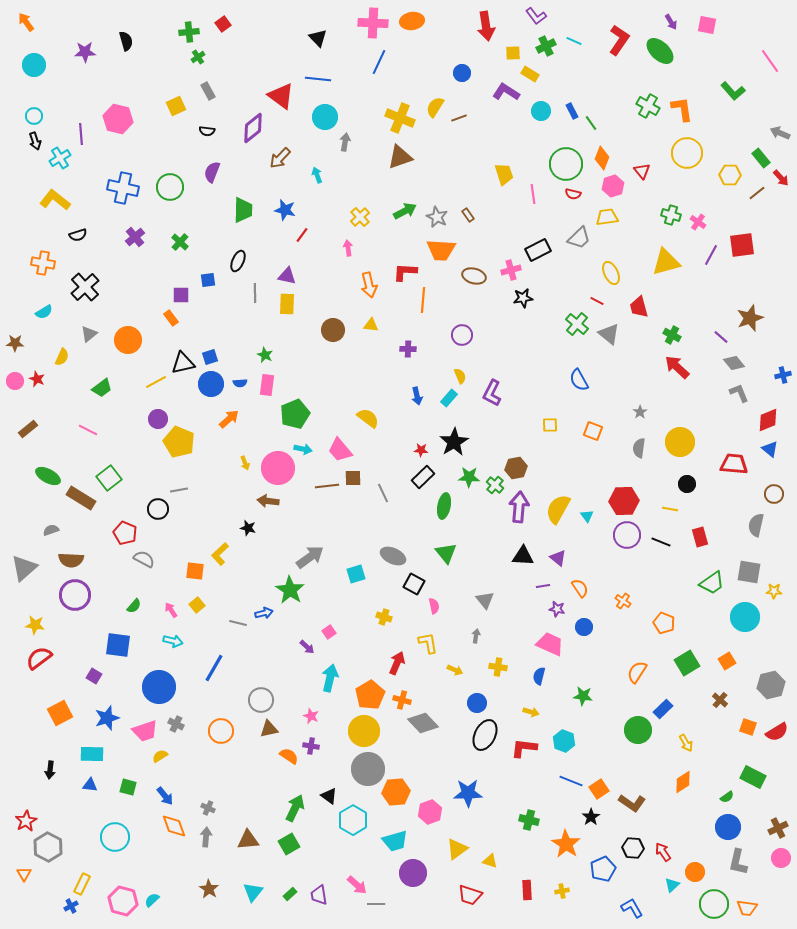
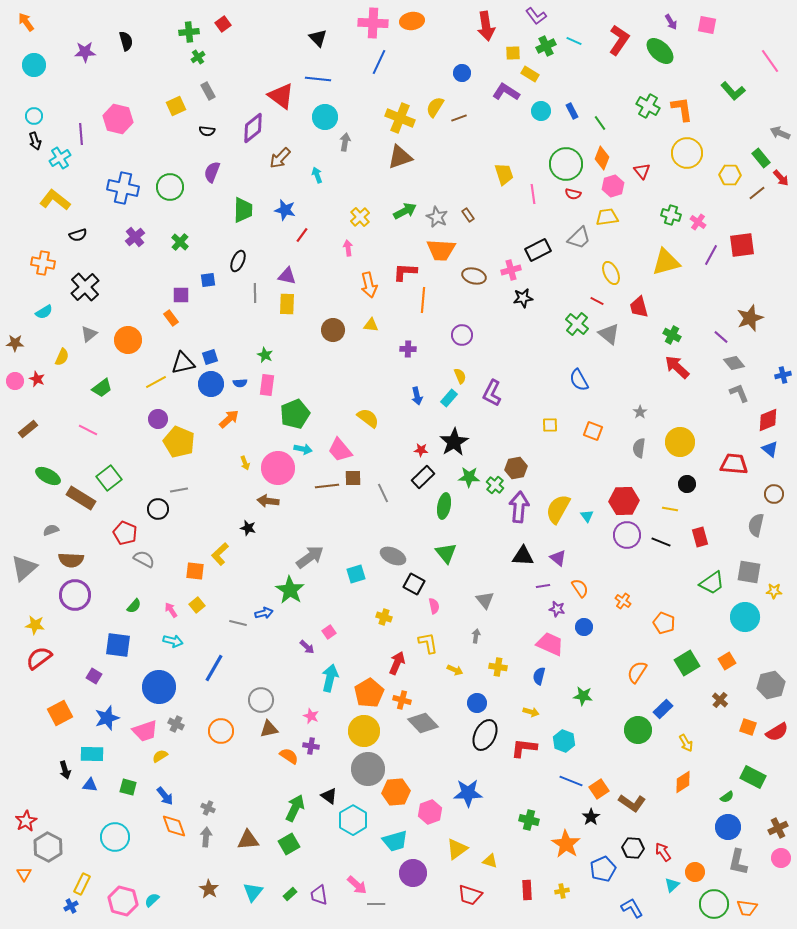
green line at (591, 123): moved 9 px right
orange pentagon at (370, 695): moved 1 px left, 2 px up
black arrow at (50, 770): moved 15 px right; rotated 24 degrees counterclockwise
